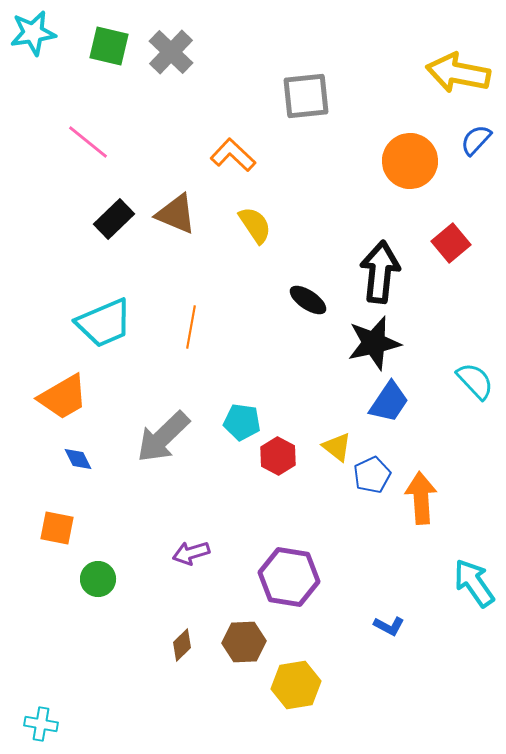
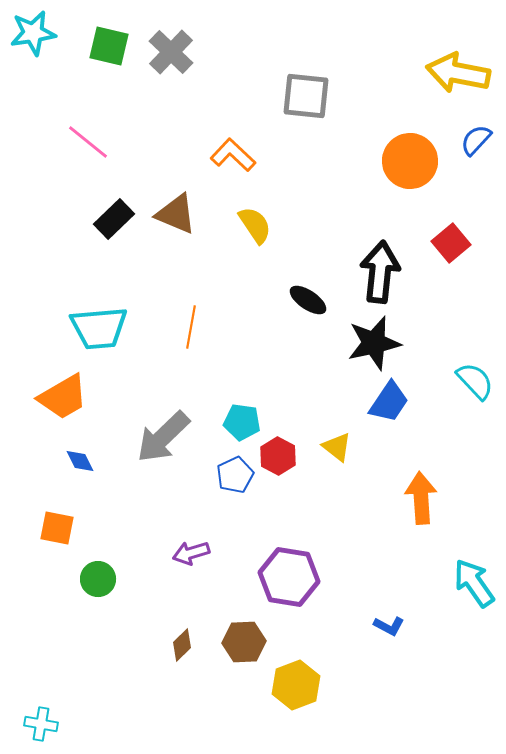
gray square: rotated 12 degrees clockwise
cyan trapezoid: moved 5 px left, 5 px down; rotated 18 degrees clockwise
blue diamond: moved 2 px right, 2 px down
blue pentagon: moved 137 px left
yellow hexagon: rotated 12 degrees counterclockwise
